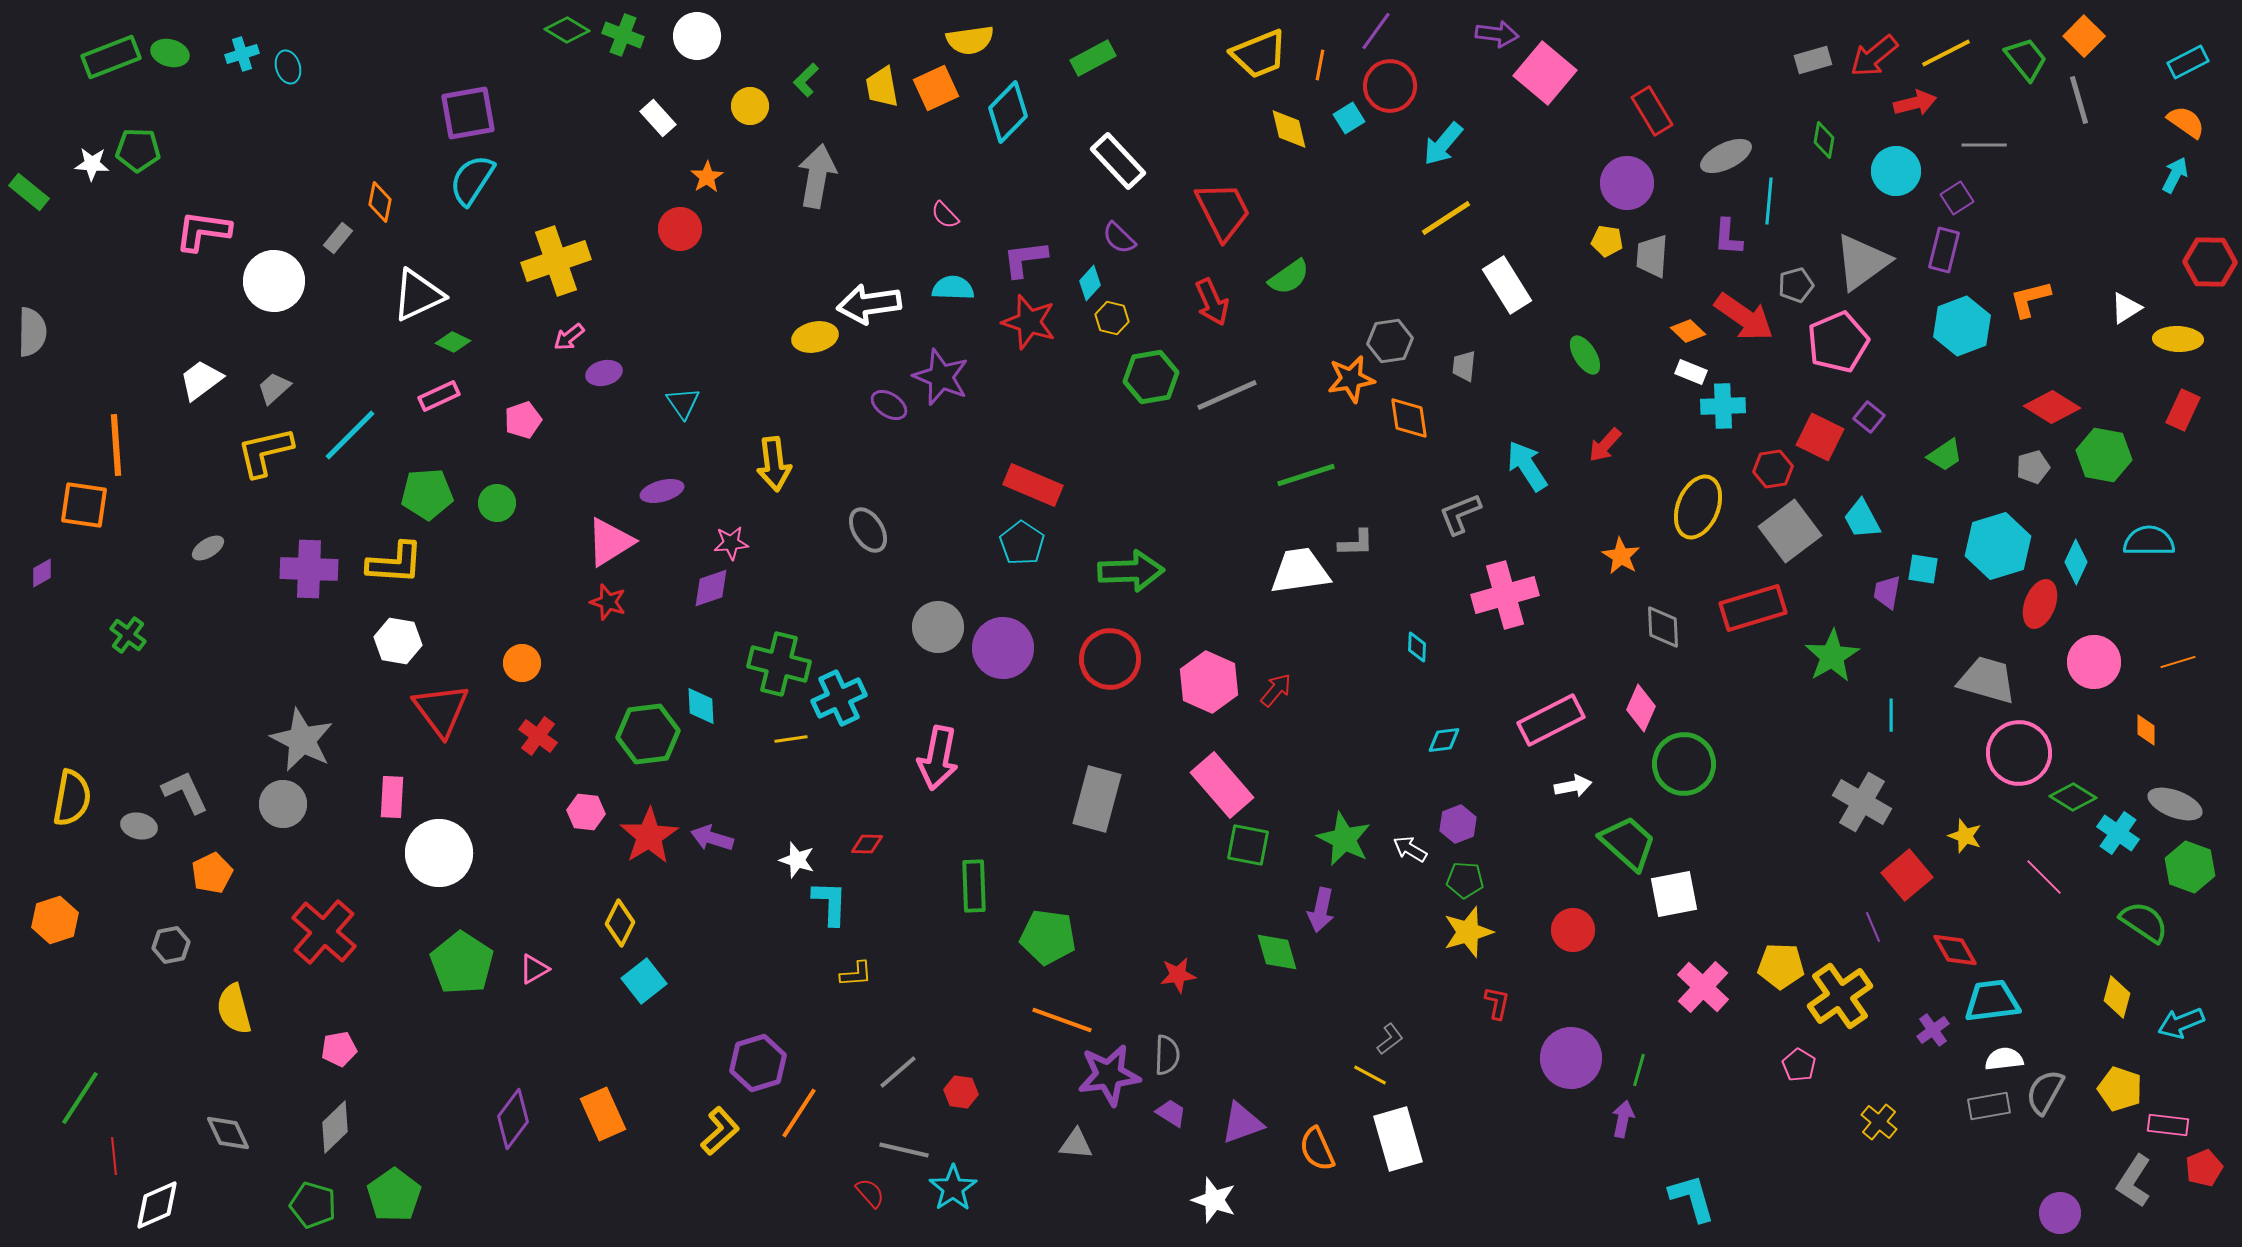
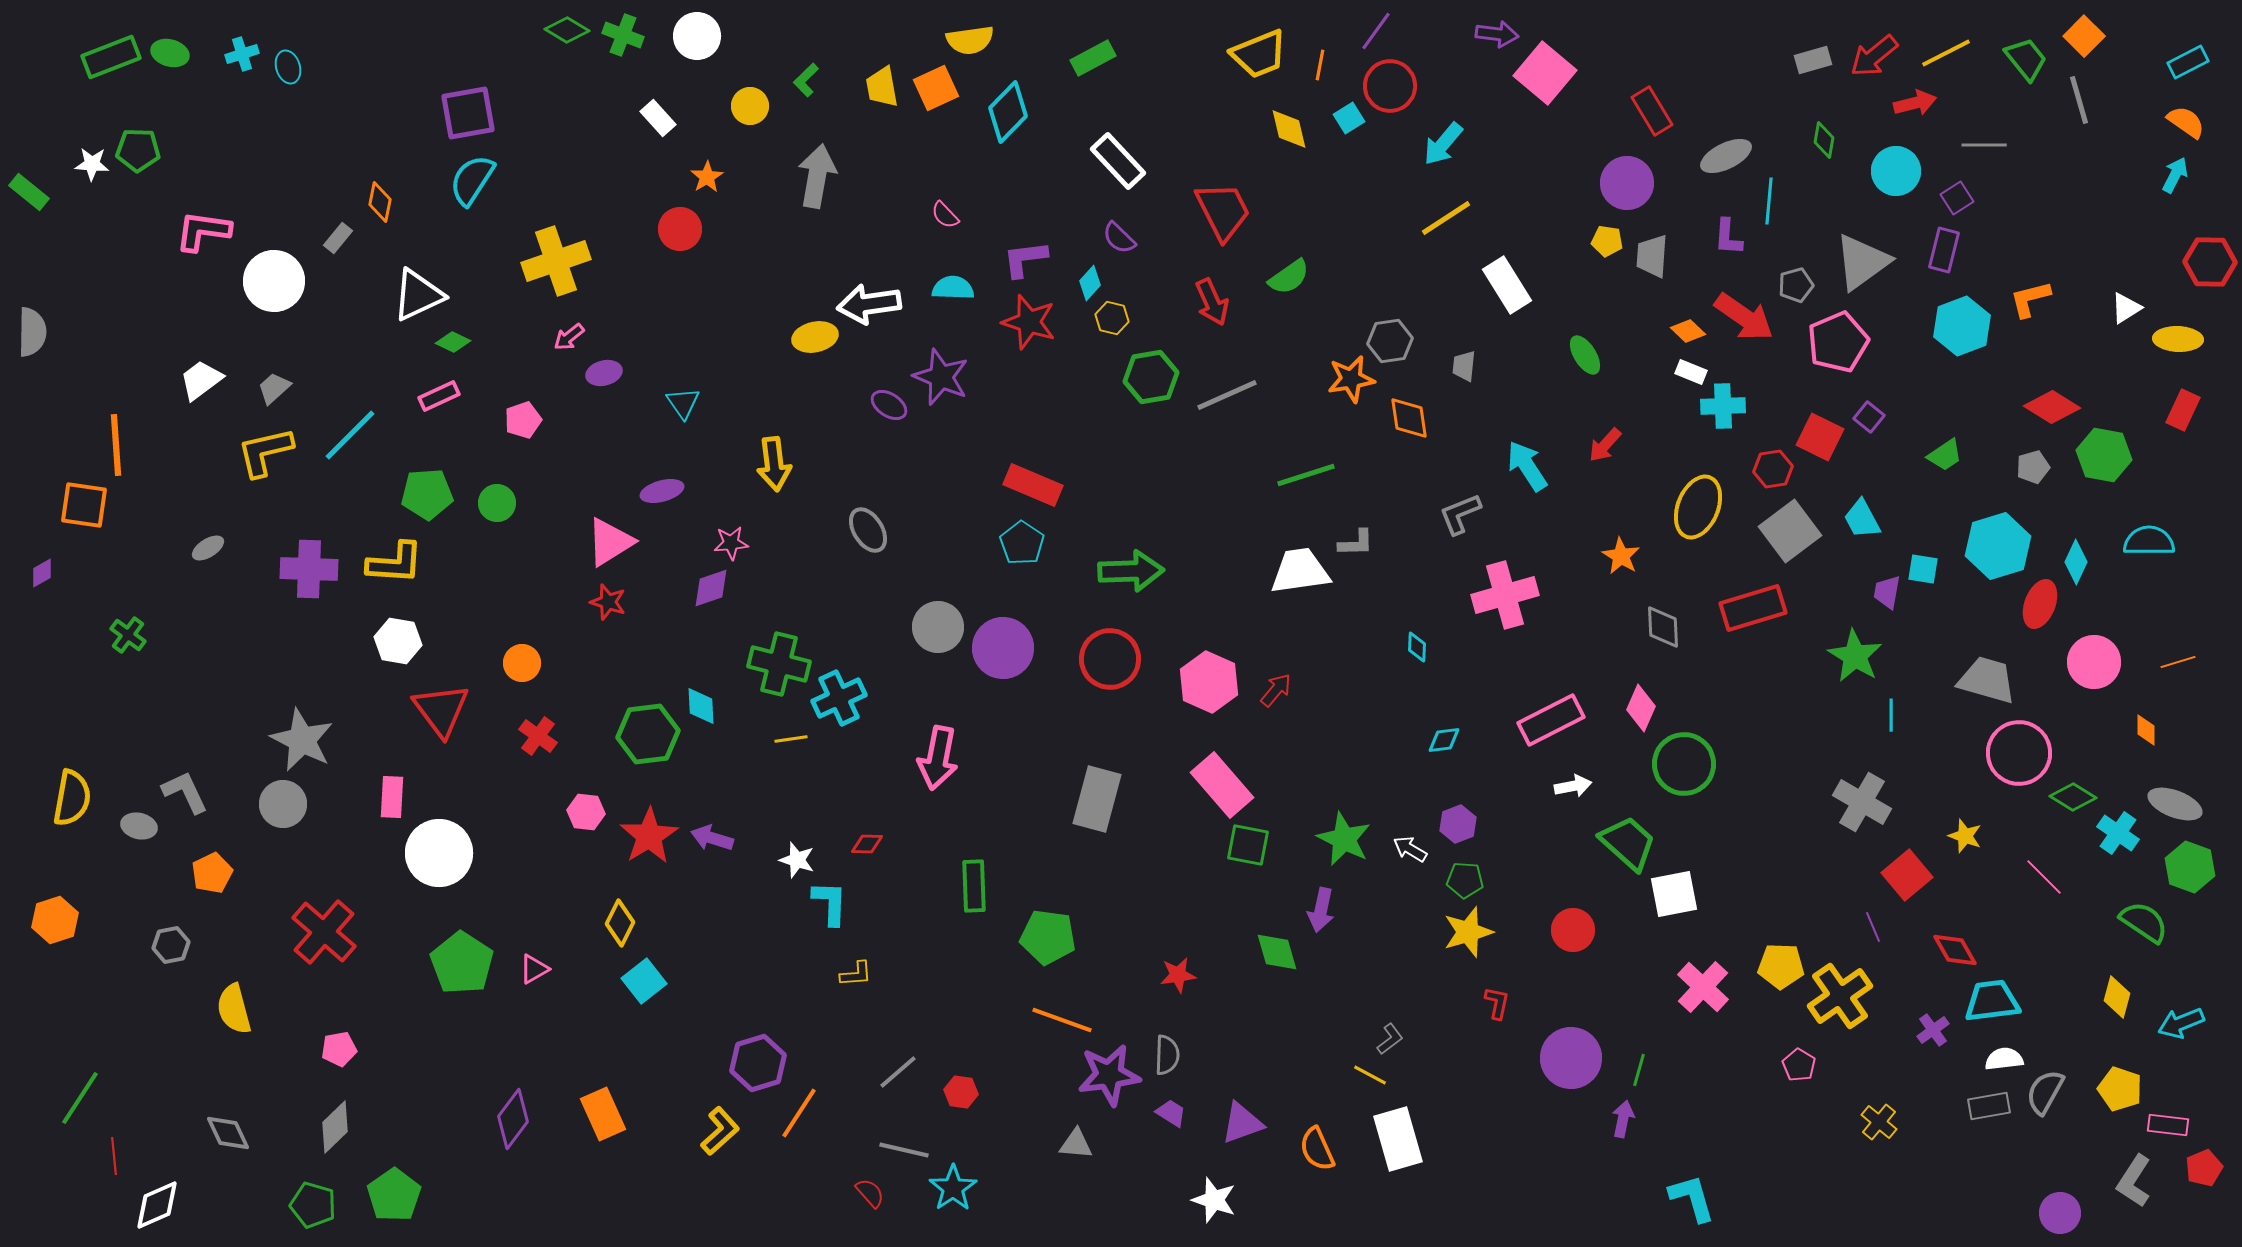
green star at (1832, 656): moved 23 px right; rotated 10 degrees counterclockwise
